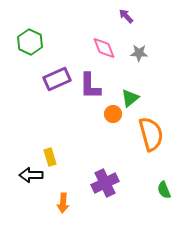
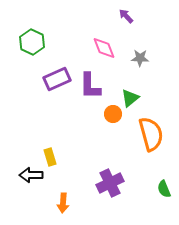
green hexagon: moved 2 px right
gray star: moved 1 px right, 5 px down
purple cross: moved 5 px right
green semicircle: moved 1 px up
